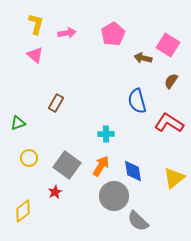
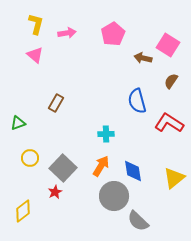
yellow circle: moved 1 px right
gray square: moved 4 px left, 3 px down; rotated 8 degrees clockwise
